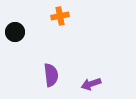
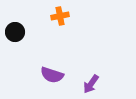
purple semicircle: moved 1 px right; rotated 115 degrees clockwise
purple arrow: rotated 36 degrees counterclockwise
